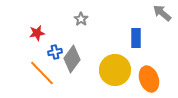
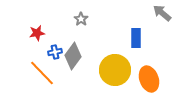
gray diamond: moved 1 px right, 3 px up
